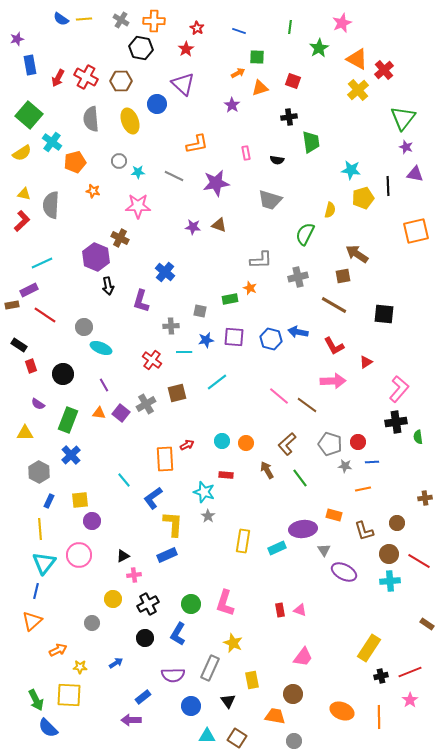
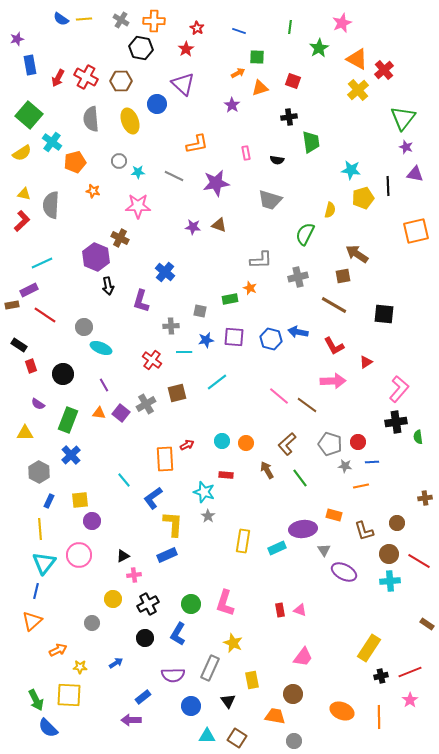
orange line at (363, 489): moved 2 px left, 3 px up
